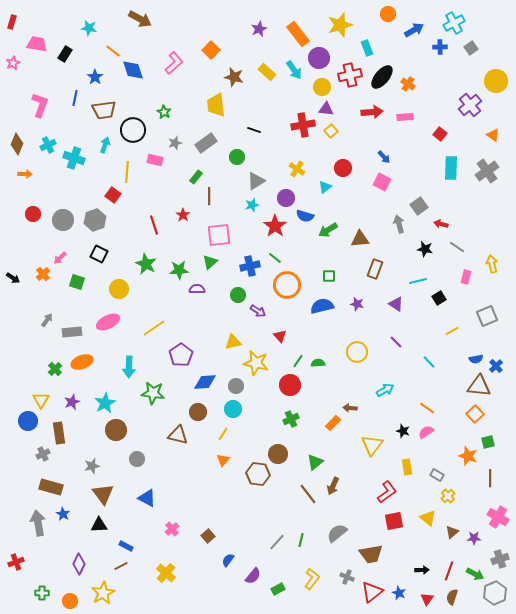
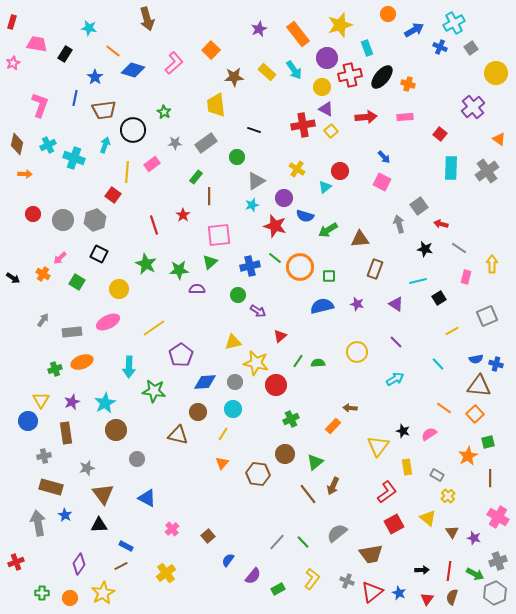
brown arrow at (140, 19): moved 7 px right; rotated 45 degrees clockwise
blue cross at (440, 47): rotated 24 degrees clockwise
purple circle at (319, 58): moved 8 px right
blue diamond at (133, 70): rotated 55 degrees counterclockwise
brown star at (234, 77): rotated 18 degrees counterclockwise
yellow circle at (496, 81): moved 8 px up
orange cross at (408, 84): rotated 16 degrees counterclockwise
purple cross at (470, 105): moved 3 px right, 2 px down
purple triangle at (326, 109): rotated 21 degrees clockwise
red arrow at (372, 112): moved 6 px left, 5 px down
orange triangle at (493, 135): moved 6 px right, 4 px down
gray star at (175, 143): rotated 16 degrees clockwise
brown diamond at (17, 144): rotated 10 degrees counterclockwise
pink rectangle at (155, 160): moved 3 px left, 4 px down; rotated 49 degrees counterclockwise
red circle at (343, 168): moved 3 px left, 3 px down
purple circle at (286, 198): moved 2 px left
red star at (275, 226): rotated 20 degrees counterclockwise
gray line at (457, 247): moved 2 px right, 1 px down
yellow arrow at (492, 264): rotated 12 degrees clockwise
orange cross at (43, 274): rotated 16 degrees counterclockwise
green square at (77, 282): rotated 14 degrees clockwise
orange circle at (287, 285): moved 13 px right, 18 px up
gray arrow at (47, 320): moved 4 px left
red triangle at (280, 336): rotated 32 degrees clockwise
cyan line at (429, 362): moved 9 px right, 2 px down
blue cross at (496, 366): moved 2 px up; rotated 32 degrees counterclockwise
green cross at (55, 369): rotated 24 degrees clockwise
red circle at (290, 385): moved 14 px left
gray circle at (236, 386): moved 1 px left, 4 px up
cyan arrow at (385, 390): moved 10 px right, 11 px up
green star at (153, 393): moved 1 px right, 2 px up
orange line at (427, 408): moved 17 px right
orange rectangle at (333, 423): moved 3 px down
pink semicircle at (426, 432): moved 3 px right, 2 px down
brown rectangle at (59, 433): moved 7 px right
yellow triangle at (372, 445): moved 6 px right, 1 px down
gray cross at (43, 454): moved 1 px right, 2 px down; rotated 16 degrees clockwise
brown circle at (278, 454): moved 7 px right
orange star at (468, 456): rotated 24 degrees clockwise
orange triangle at (223, 460): moved 1 px left, 3 px down
gray star at (92, 466): moved 5 px left, 2 px down
blue star at (63, 514): moved 2 px right, 1 px down
red square at (394, 521): moved 3 px down; rotated 18 degrees counterclockwise
brown triangle at (452, 532): rotated 24 degrees counterclockwise
purple star at (474, 538): rotated 16 degrees clockwise
green line at (301, 540): moved 2 px right, 2 px down; rotated 56 degrees counterclockwise
gray cross at (500, 559): moved 2 px left, 2 px down
purple diamond at (79, 564): rotated 10 degrees clockwise
red line at (449, 571): rotated 12 degrees counterclockwise
yellow cross at (166, 573): rotated 12 degrees clockwise
gray cross at (347, 577): moved 4 px down
orange circle at (70, 601): moved 3 px up
